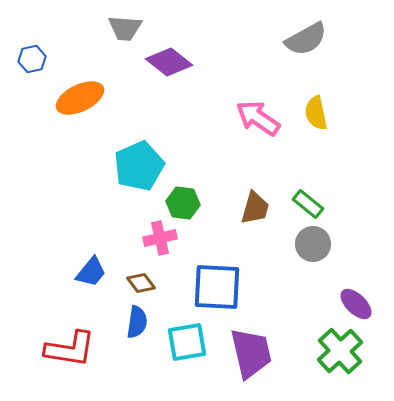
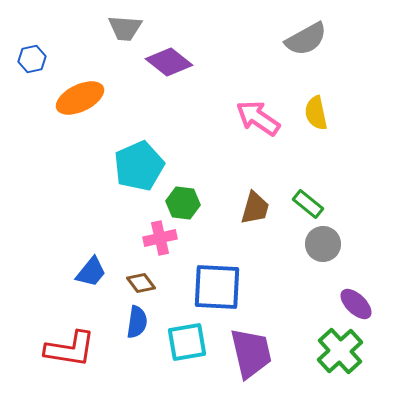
gray circle: moved 10 px right
